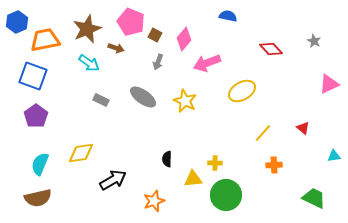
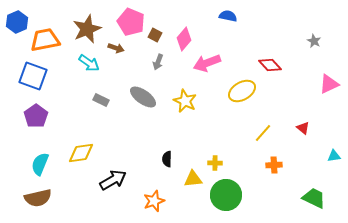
red diamond: moved 1 px left, 16 px down
